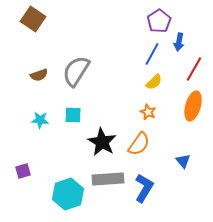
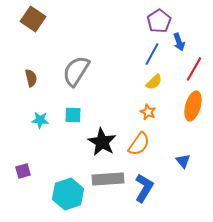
blue arrow: rotated 30 degrees counterclockwise
brown semicircle: moved 8 px left, 3 px down; rotated 84 degrees counterclockwise
